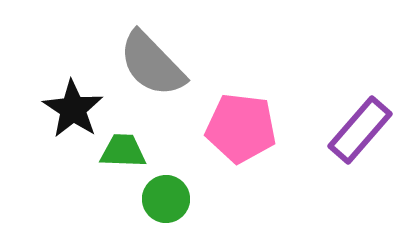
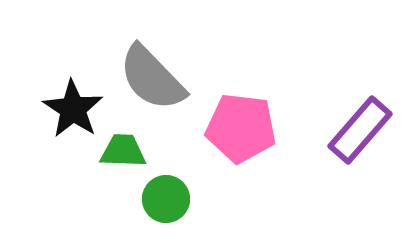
gray semicircle: moved 14 px down
